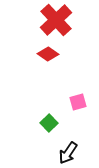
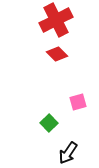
red cross: rotated 16 degrees clockwise
red diamond: moved 9 px right; rotated 10 degrees clockwise
